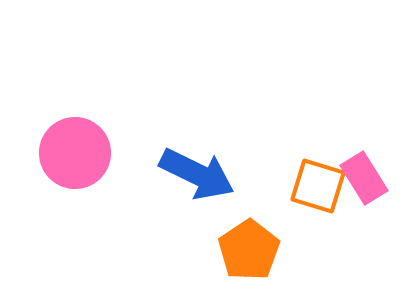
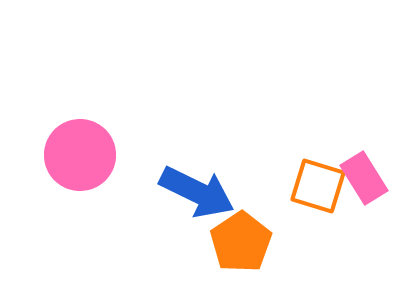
pink circle: moved 5 px right, 2 px down
blue arrow: moved 18 px down
orange pentagon: moved 8 px left, 8 px up
